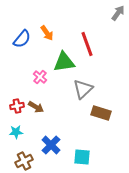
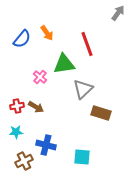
green triangle: moved 2 px down
blue cross: moved 5 px left; rotated 30 degrees counterclockwise
